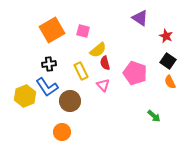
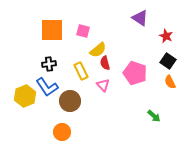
orange square: rotated 30 degrees clockwise
